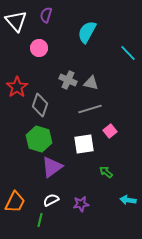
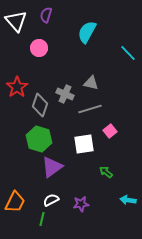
gray cross: moved 3 px left, 14 px down
green line: moved 2 px right, 1 px up
